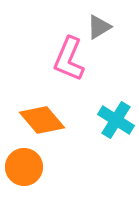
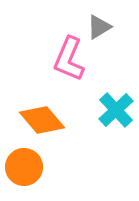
cyan cross: moved 10 px up; rotated 15 degrees clockwise
